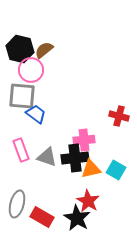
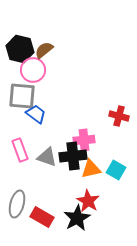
pink circle: moved 2 px right
pink rectangle: moved 1 px left
black cross: moved 2 px left, 2 px up
black star: rotated 12 degrees clockwise
